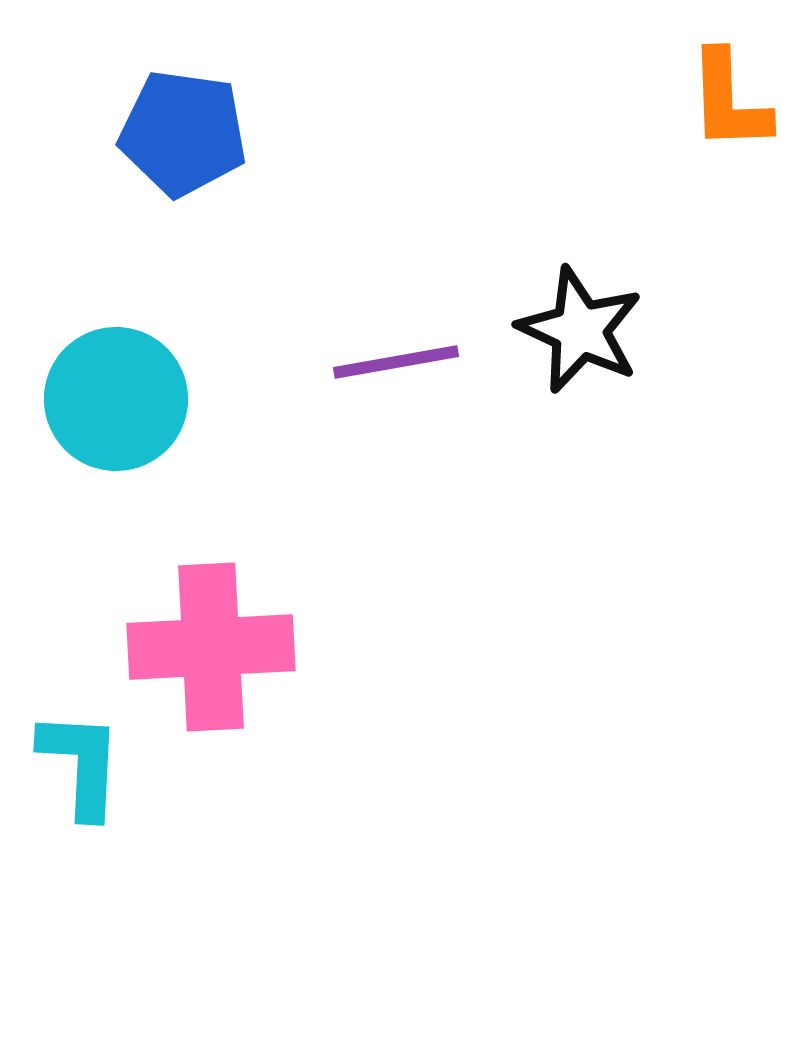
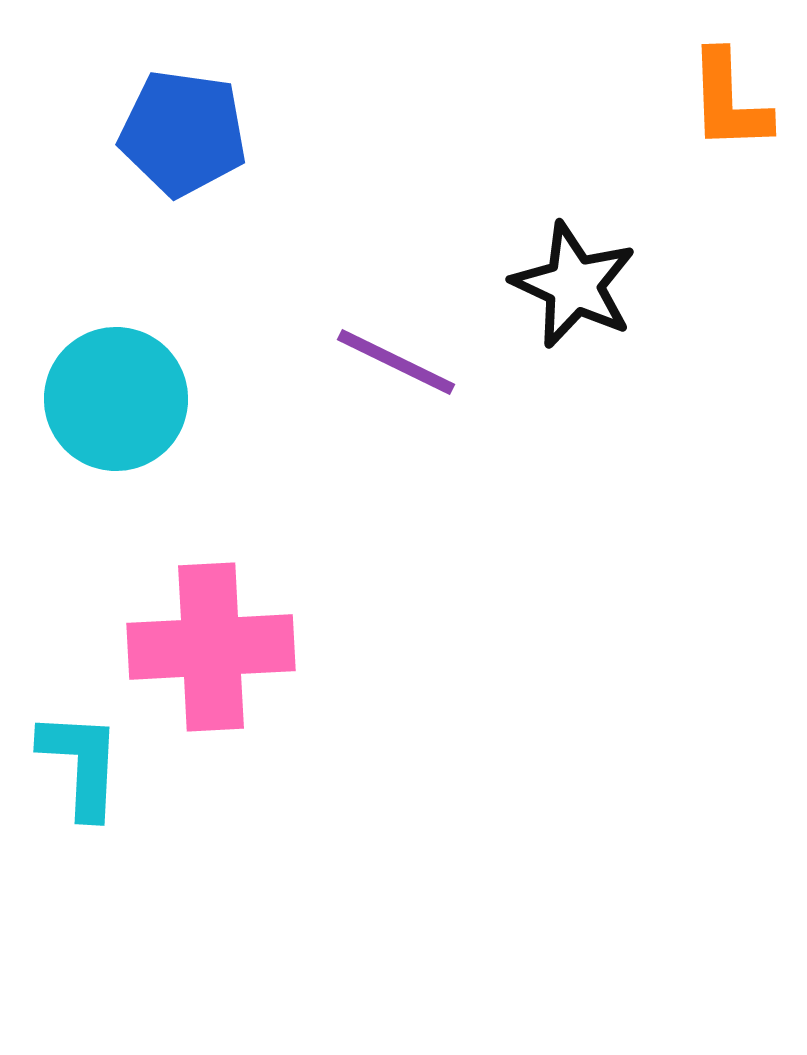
black star: moved 6 px left, 45 px up
purple line: rotated 36 degrees clockwise
